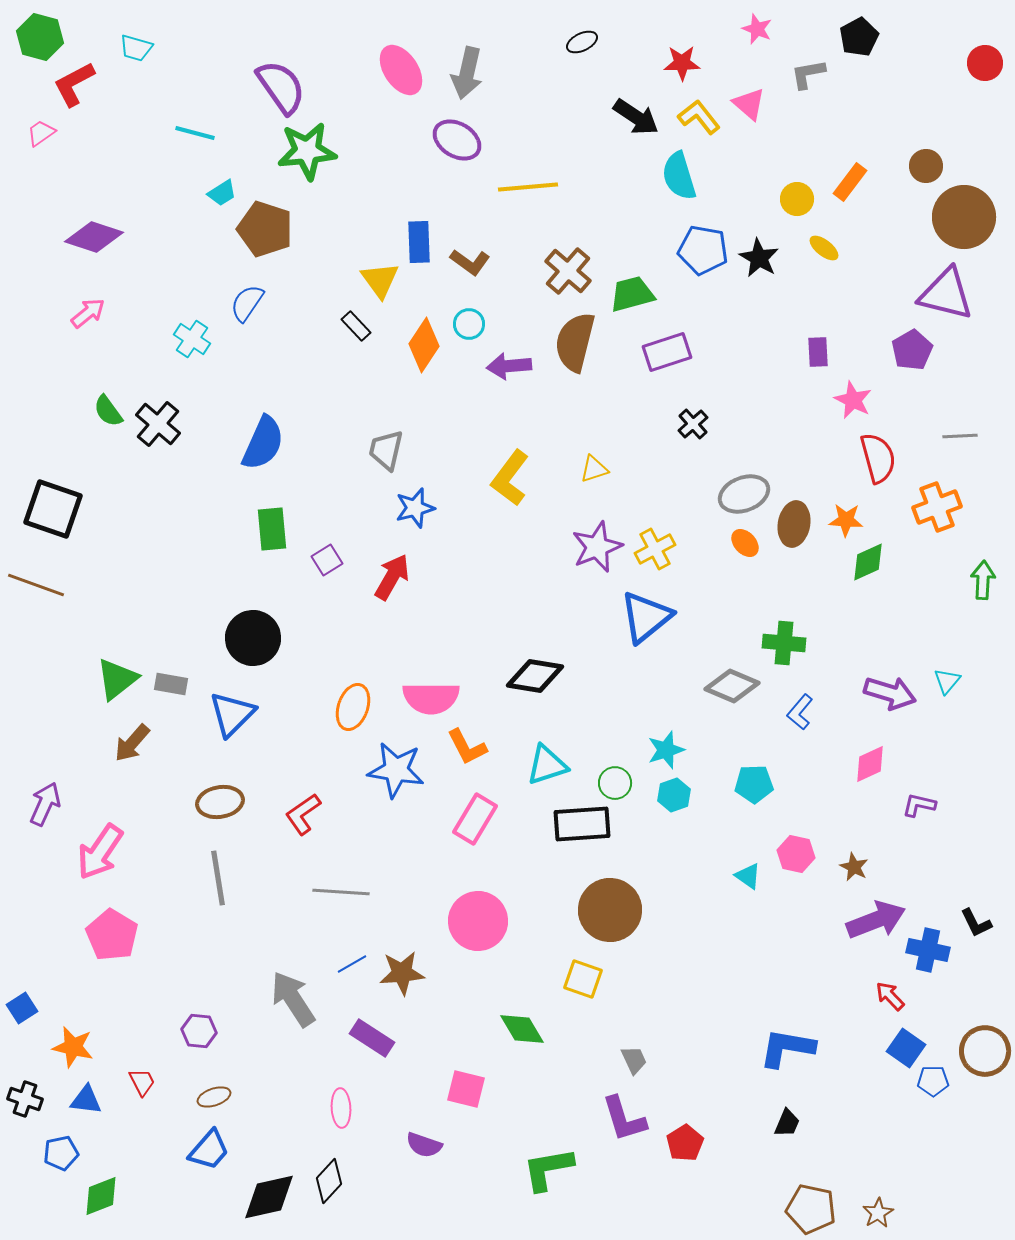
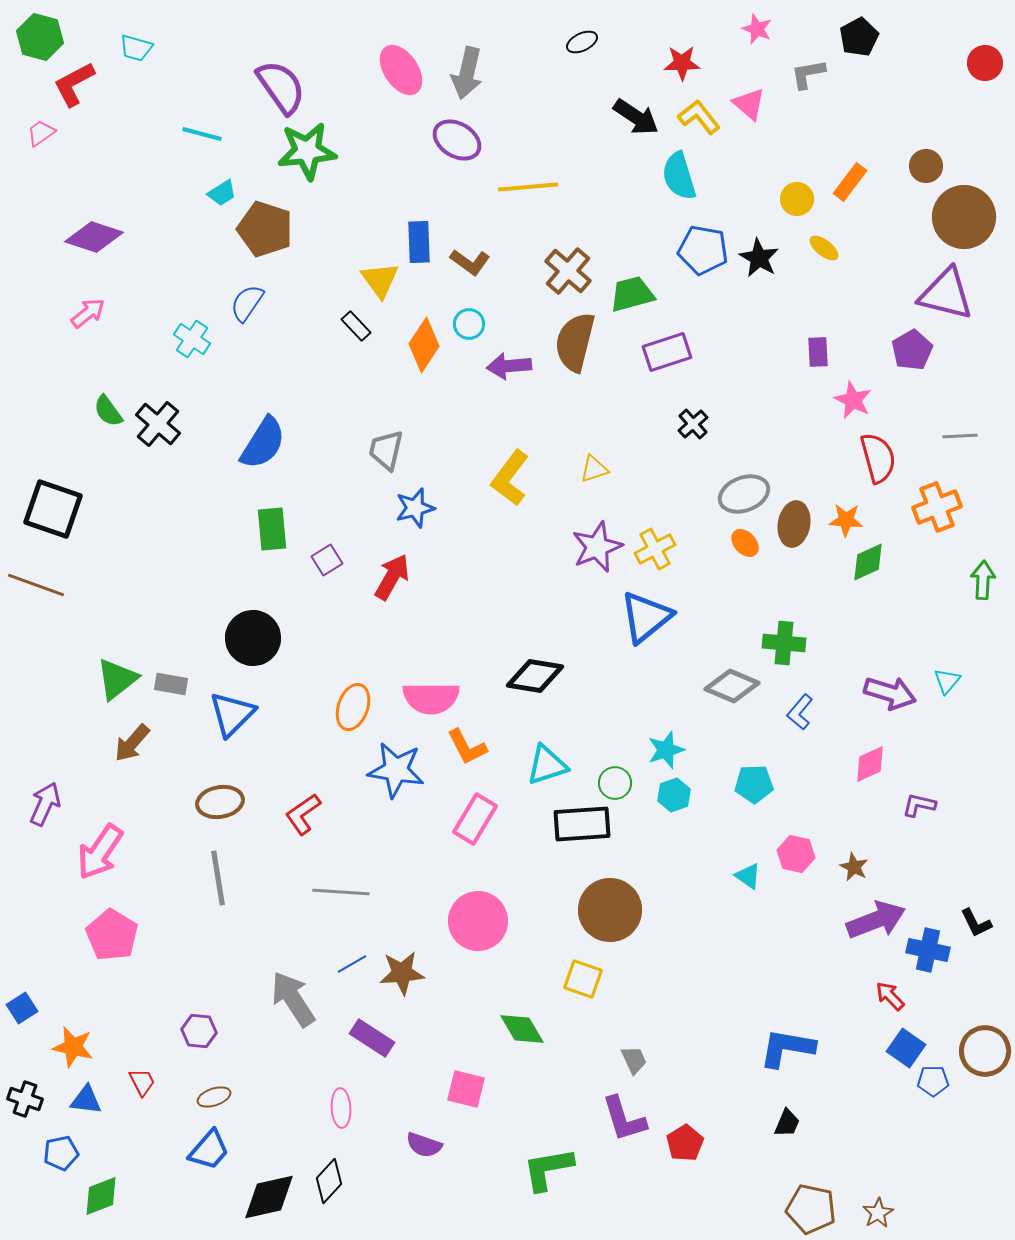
cyan line at (195, 133): moved 7 px right, 1 px down
blue semicircle at (263, 443): rotated 8 degrees clockwise
